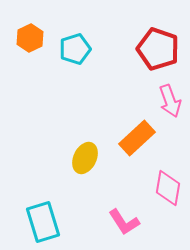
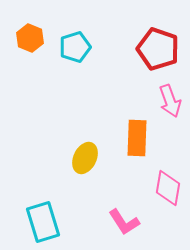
orange hexagon: rotated 12 degrees counterclockwise
cyan pentagon: moved 2 px up
orange rectangle: rotated 45 degrees counterclockwise
